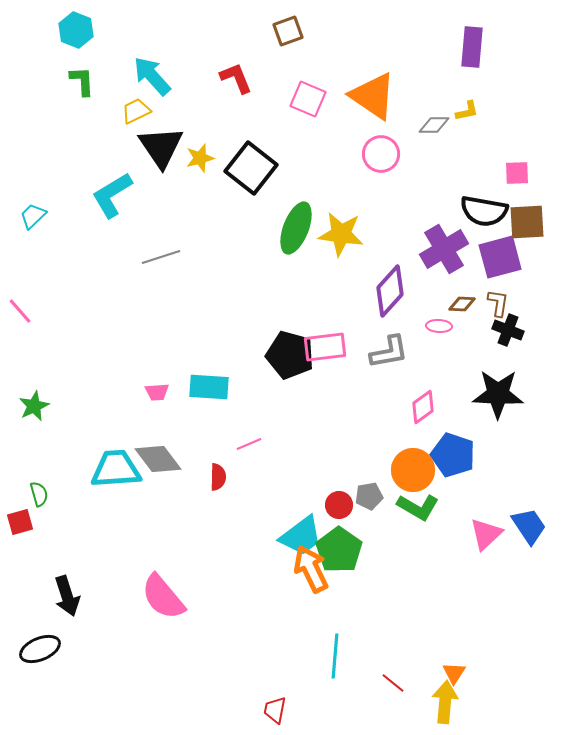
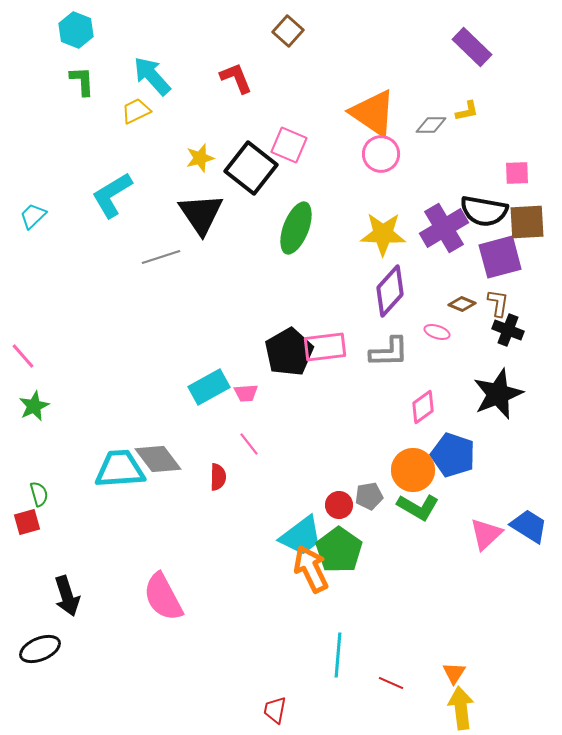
brown square at (288, 31): rotated 28 degrees counterclockwise
purple rectangle at (472, 47): rotated 51 degrees counterclockwise
orange triangle at (373, 96): moved 17 px down
pink square at (308, 99): moved 19 px left, 46 px down
gray diamond at (434, 125): moved 3 px left
black triangle at (161, 147): moved 40 px right, 67 px down
yellow star at (341, 234): moved 42 px right; rotated 6 degrees counterclockwise
purple cross at (444, 249): moved 21 px up
brown diamond at (462, 304): rotated 20 degrees clockwise
pink line at (20, 311): moved 3 px right, 45 px down
pink ellipse at (439, 326): moved 2 px left, 6 px down; rotated 15 degrees clockwise
gray L-shape at (389, 352): rotated 9 degrees clockwise
black pentagon at (290, 355): moved 1 px left, 3 px up; rotated 27 degrees clockwise
cyan rectangle at (209, 387): rotated 33 degrees counterclockwise
pink trapezoid at (157, 392): moved 89 px right, 1 px down
black star at (498, 394): rotated 24 degrees counterclockwise
pink line at (249, 444): rotated 75 degrees clockwise
cyan trapezoid at (116, 469): moved 4 px right
red square at (20, 522): moved 7 px right
blue trapezoid at (529, 526): rotated 24 degrees counterclockwise
pink semicircle at (163, 597): rotated 12 degrees clockwise
cyan line at (335, 656): moved 3 px right, 1 px up
red line at (393, 683): moved 2 px left; rotated 15 degrees counterclockwise
yellow arrow at (445, 702): moved 16 px right, 6 px down; rotated 12 degrees counterclockwise
